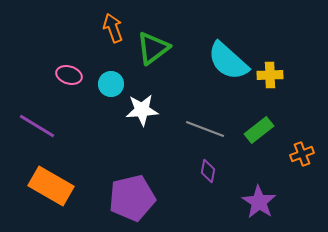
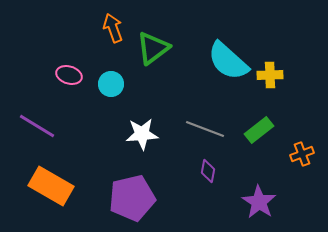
white star: moved 24 px down
